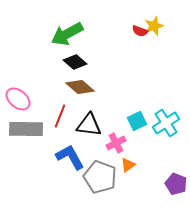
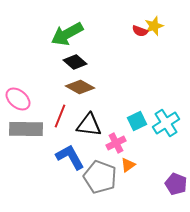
brown diamond: rotated 12 degrees counterclockwise
